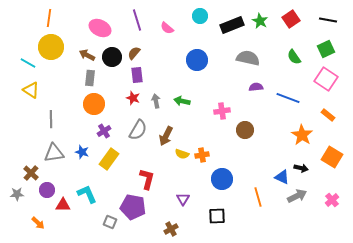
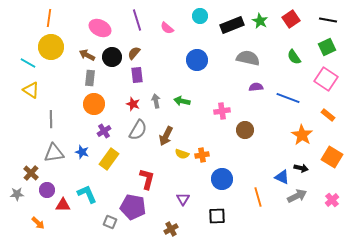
green square at (326, 49): moved 1 px right, 2 px up
red star at (133, 98): moved 6 px down
